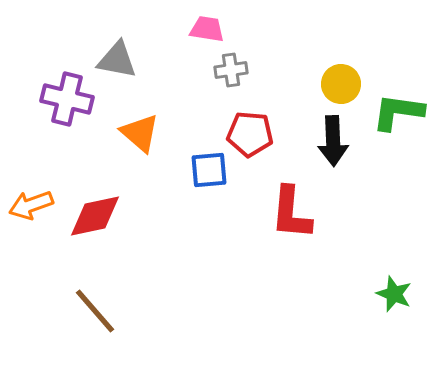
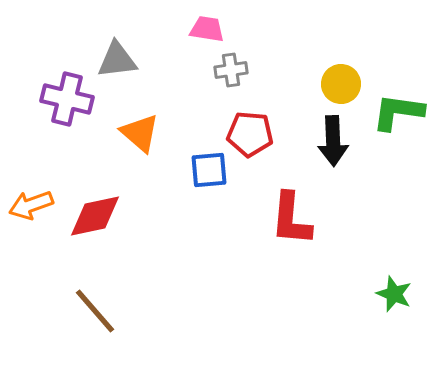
gray triangle: rotated 18 degrees counterclockwise
red L-shape: moved 6 px down
